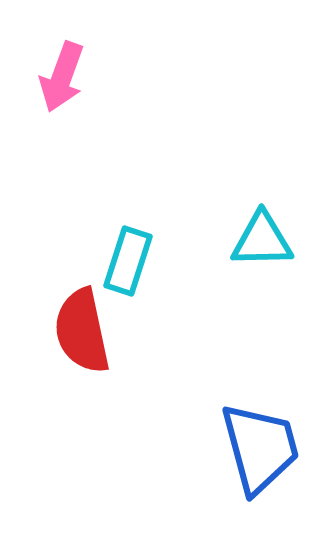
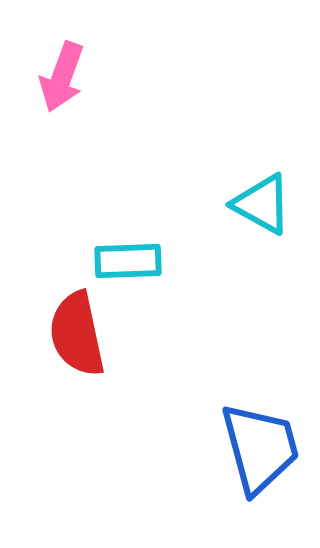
cyan triangle: moved 36 px up; rotated 30 degrees clockwise
cyan rectangle: rotated 70 degrees clockwise
red semicircle: moved 5 px left, 3 px down
